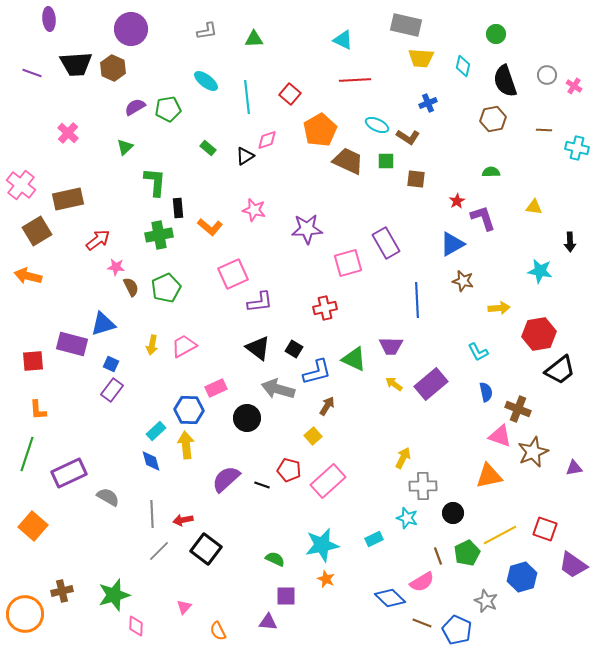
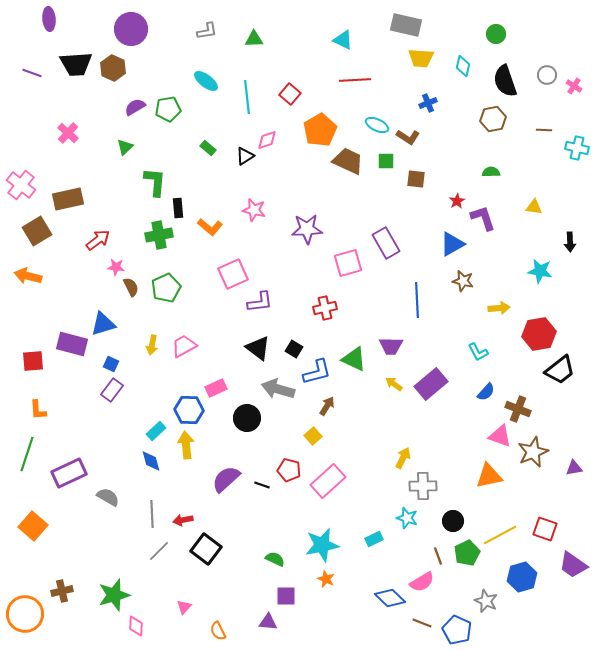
blue semicircle at (486, 392): rotated 54 degrees clockwise
black circle at (453, 513): moved 8 px down
